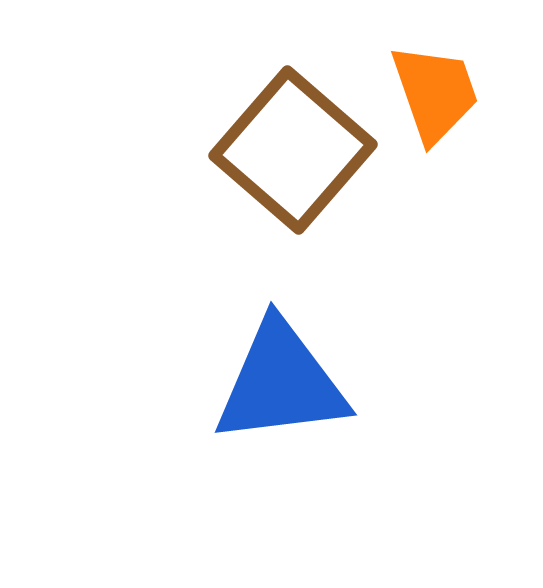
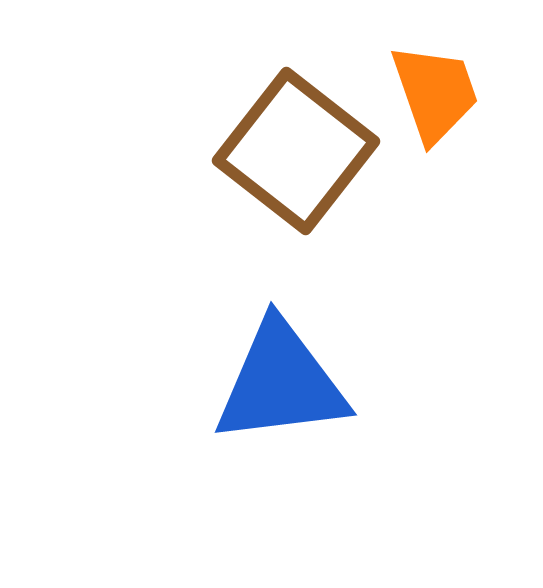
brown square: moved 3 px right, 1 px down; rotated 3 degrees counterclockwise
